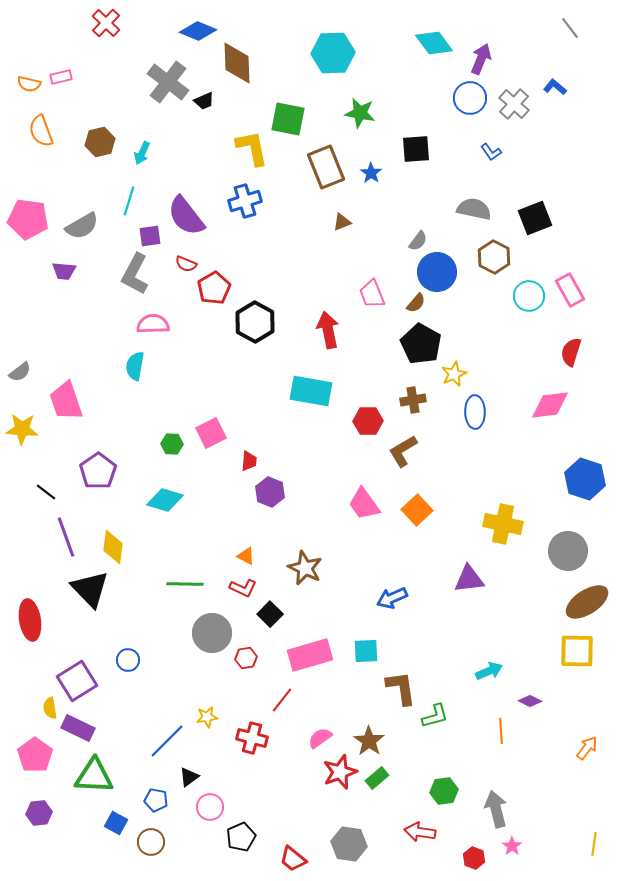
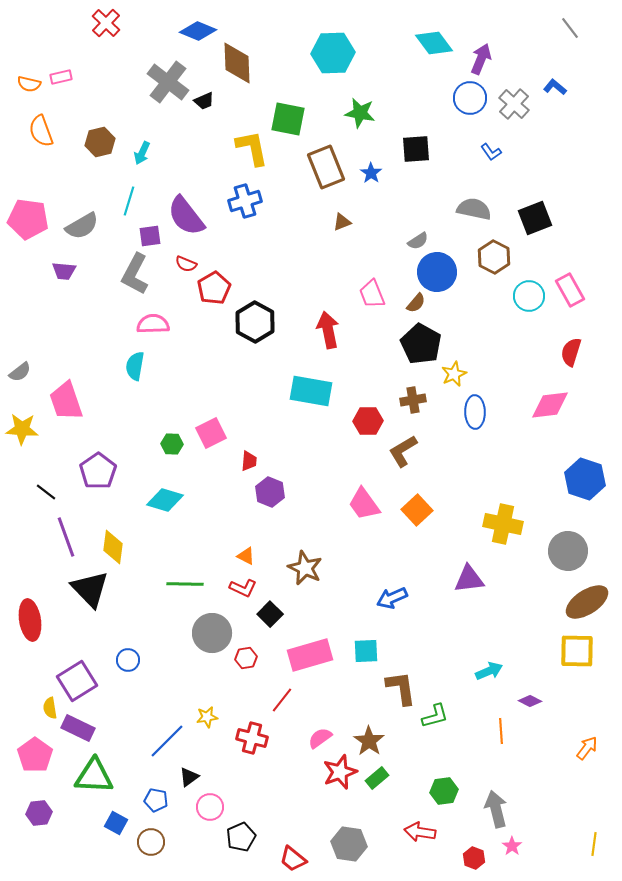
gray semicircle at (418, 241): rotated 20 degrees clockwise
